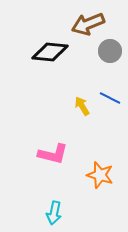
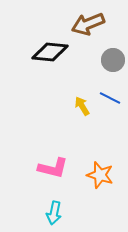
gray circle: moved 3 px right, 9 px down
pink L-shape: moved 14 px down
